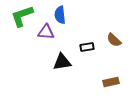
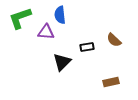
green L-shape: moved 2 px left, 2 px down
black triangle: rotated 36 degrees counterclockwise
